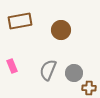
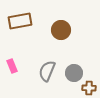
gray semicircle: moved 1 px left, 1 px down
